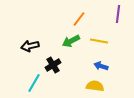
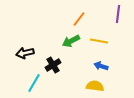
black arrow: moved 5 px left, 7 px down
